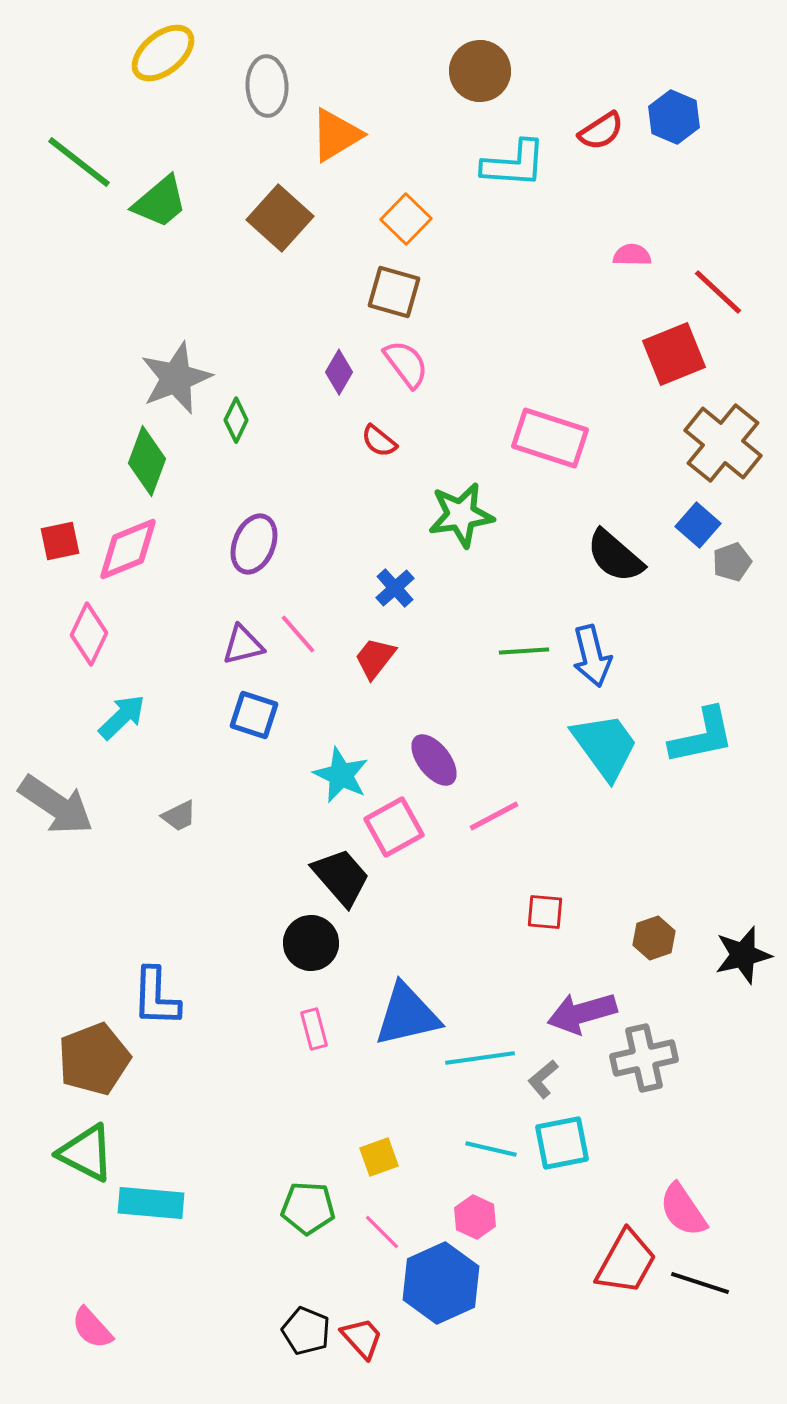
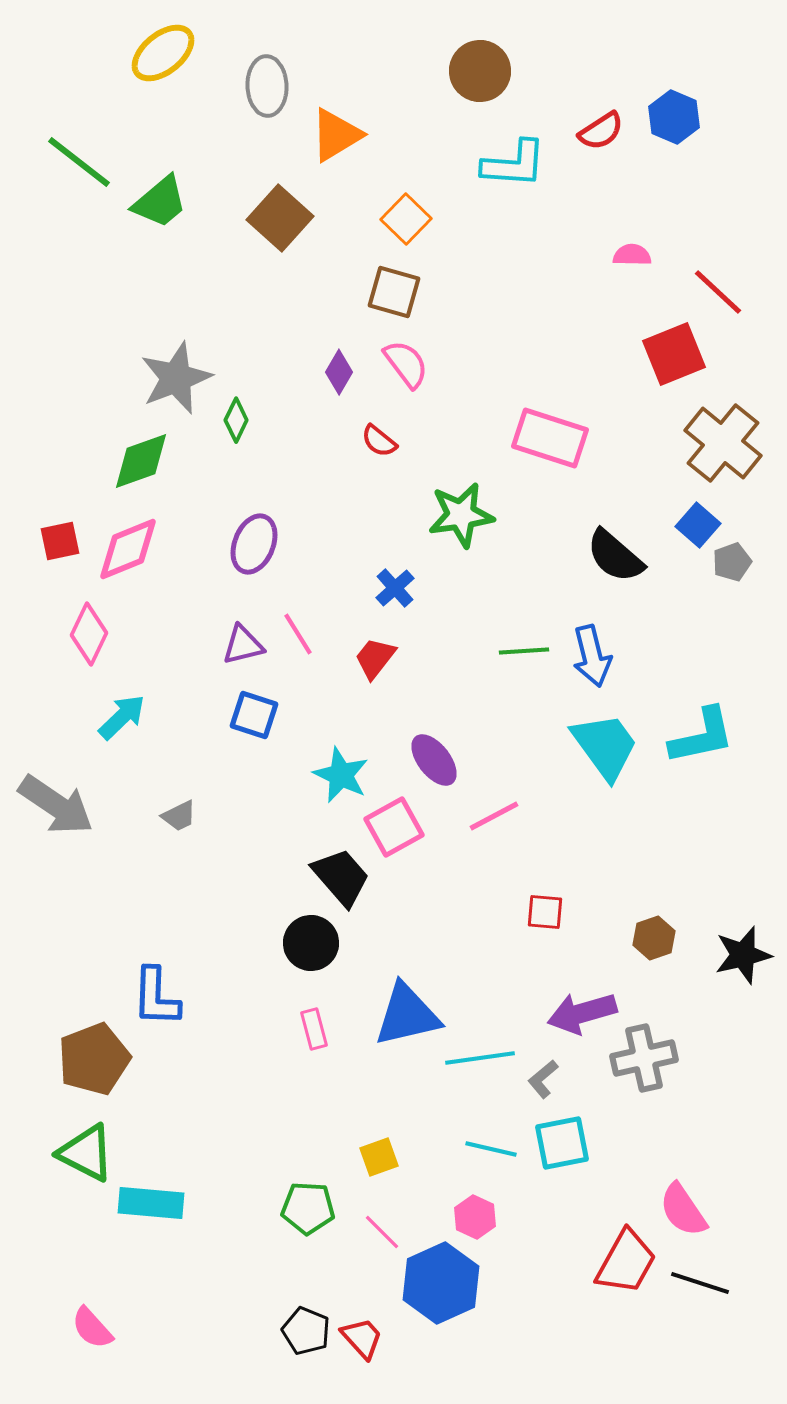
green diamond at (147, 461): moved 6 px left; rotated 50 degrees clockwise
pink line at (298, 634): rotated 9 degrees clockwise
